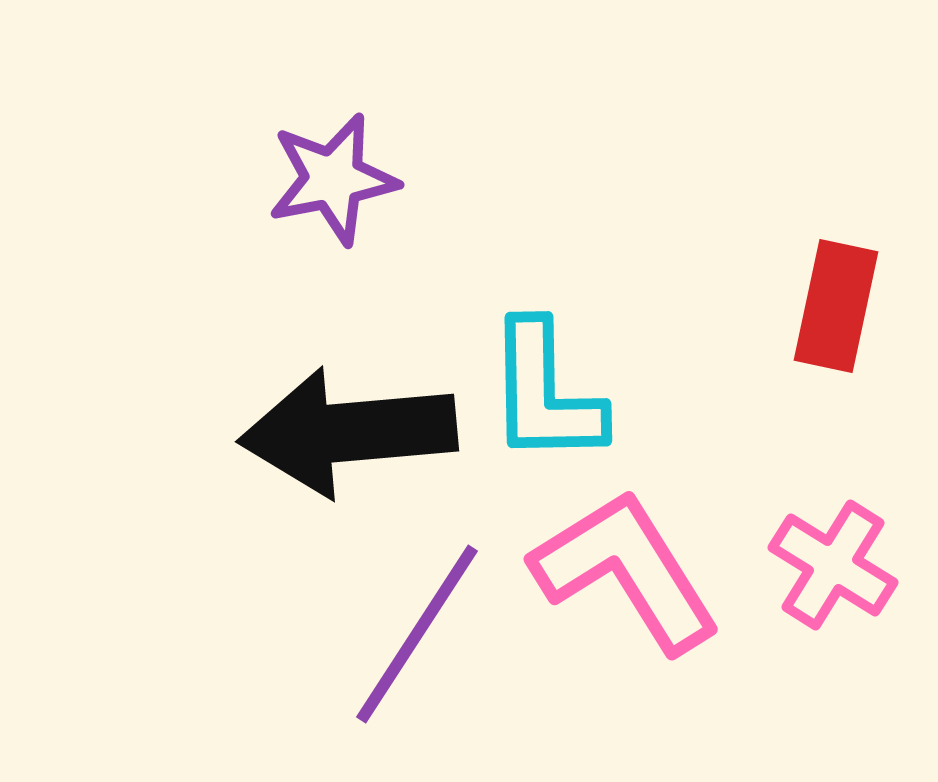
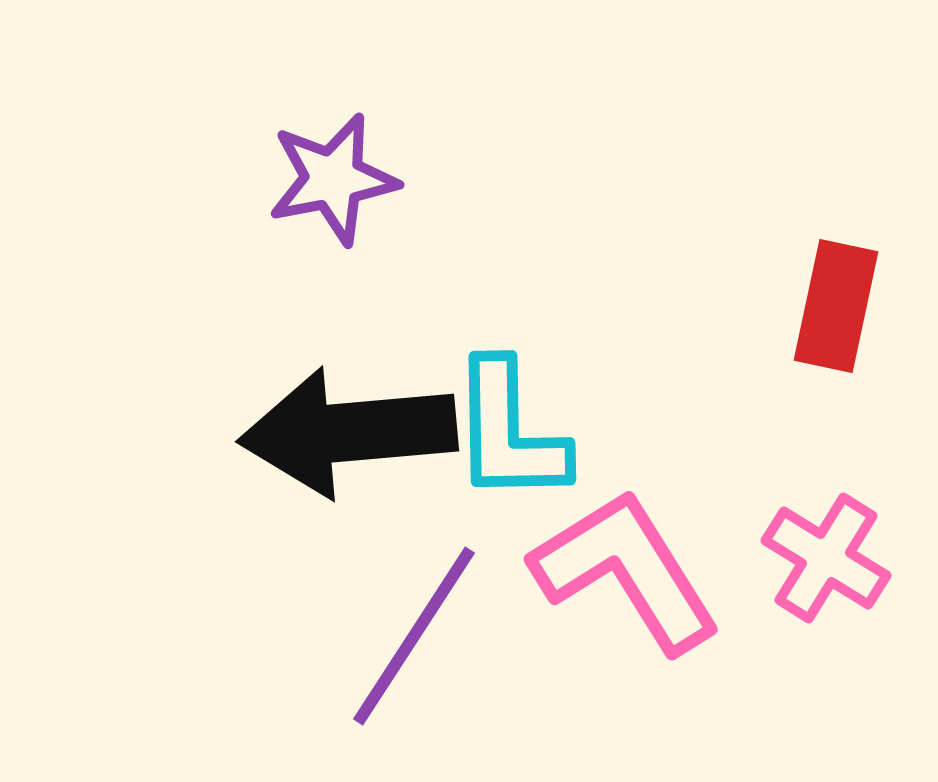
cyan L-shape: moved 36 px left, 39 px down
pink cross: moved 7 px left, 7 px up
purple line: moved 3 px left, 2 px down
